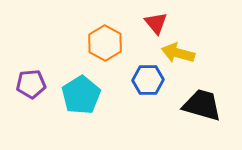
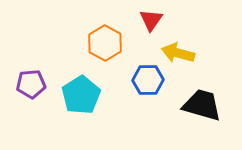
red triangle: moved 5 px left, 3 px up; rotated 15 degrees clockwise
